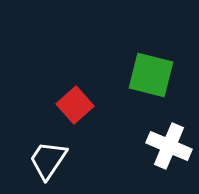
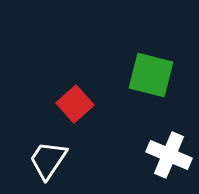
red square: moved 1 px up
white cross: moved 9 px down
